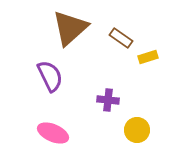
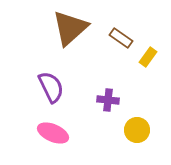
yellow rectangle: rotated 36 degrees counterclockwise
purple semicircle: moved 1 px right, 11 px down
